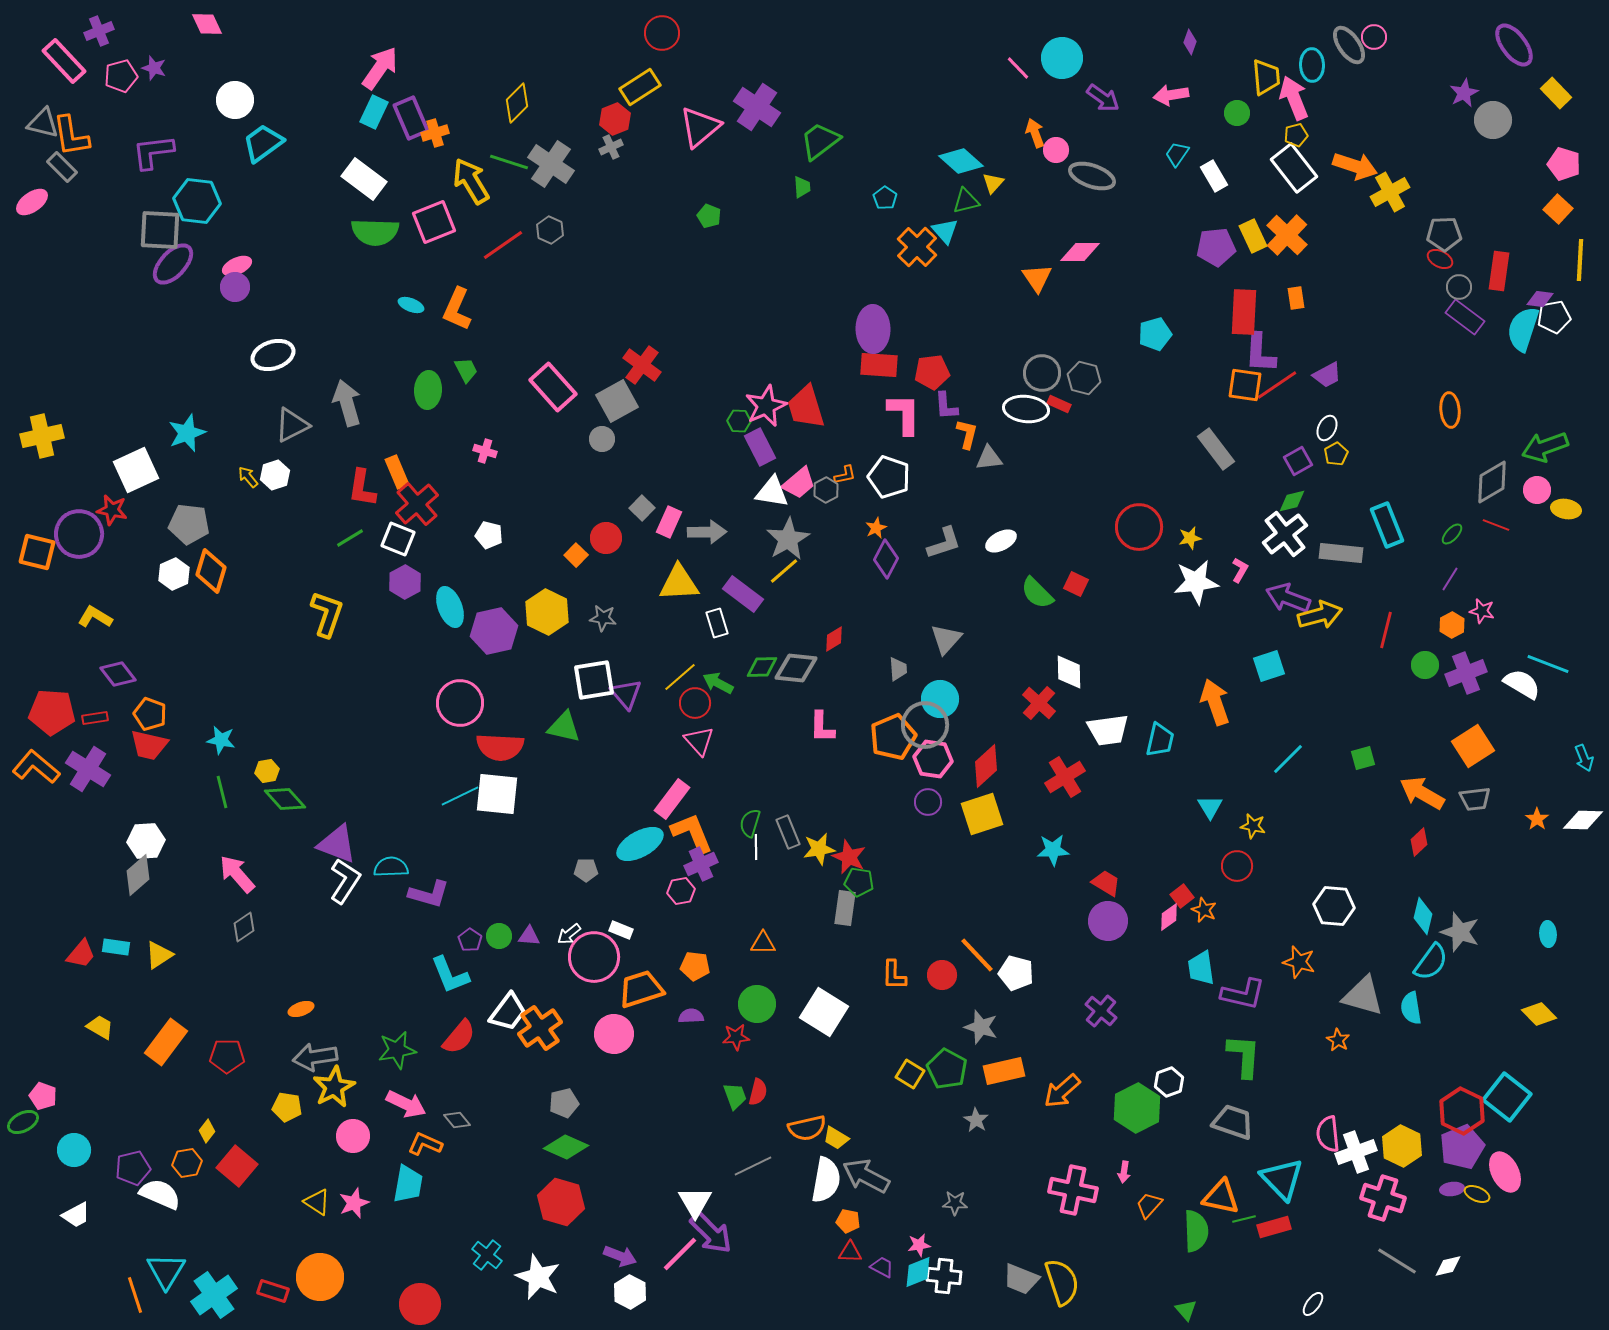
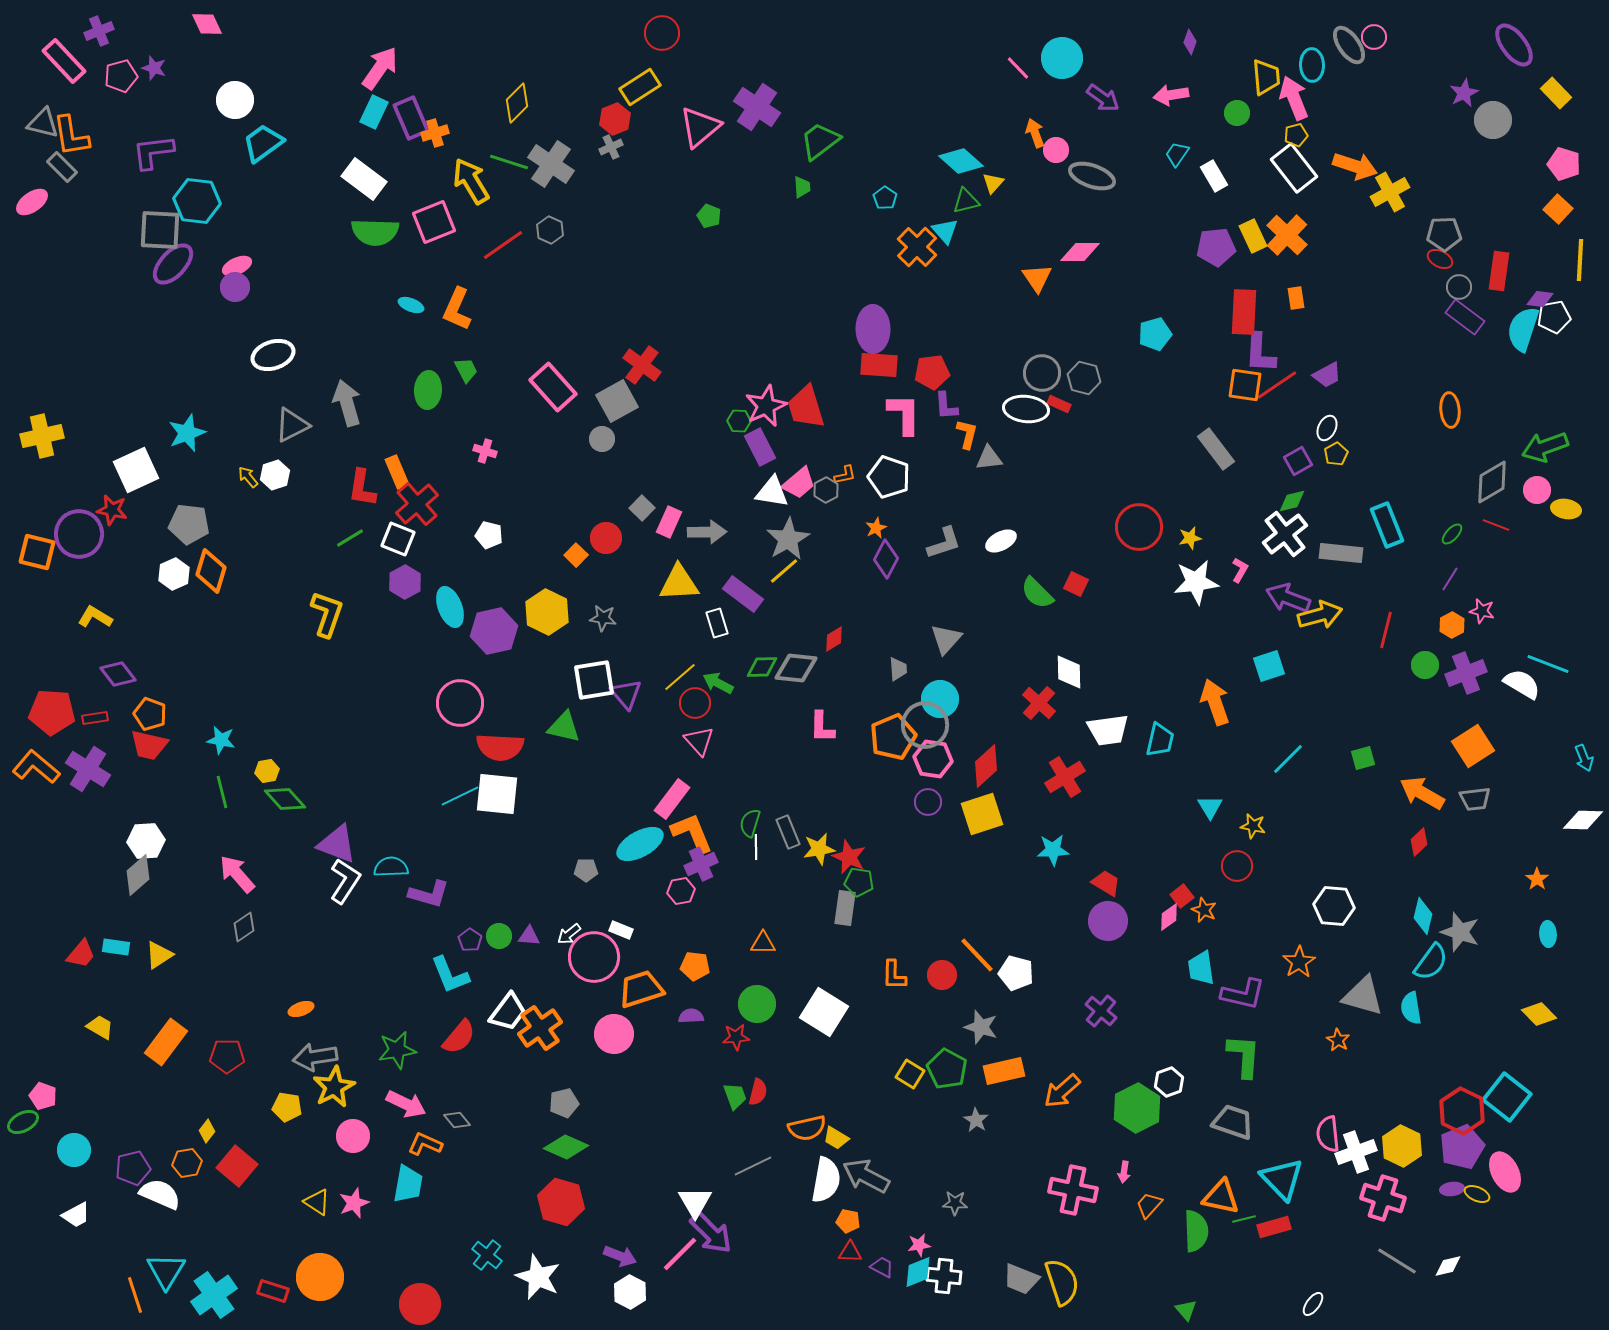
orange star at (1537, 819): moved 60 px down
orange star at (1299, 962): rotated 24 degrees clockwise
